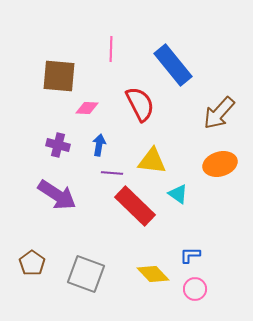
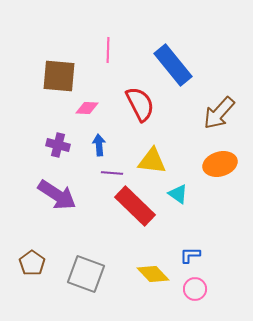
pink line: moved 3 px left, 1 px down
blue arrow: rotated 15 degrees counterclockwise
